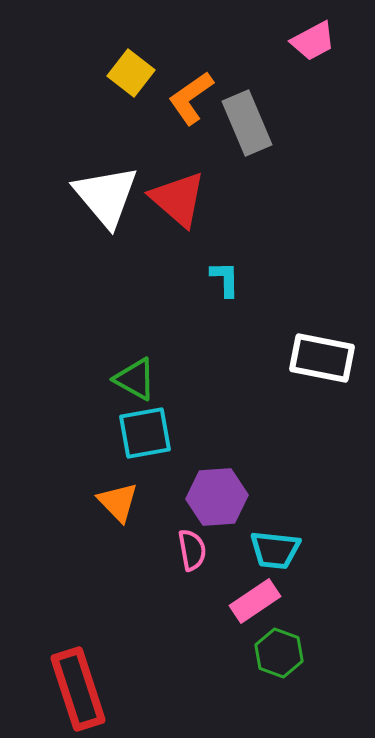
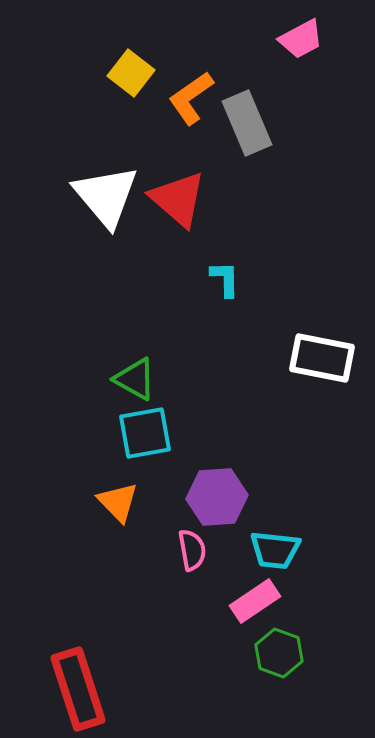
pink trapezoid: moved 12 px left, 2 px up
